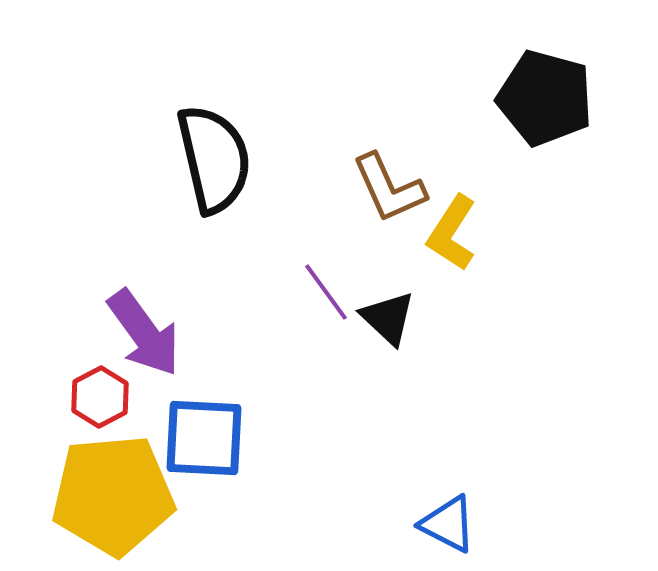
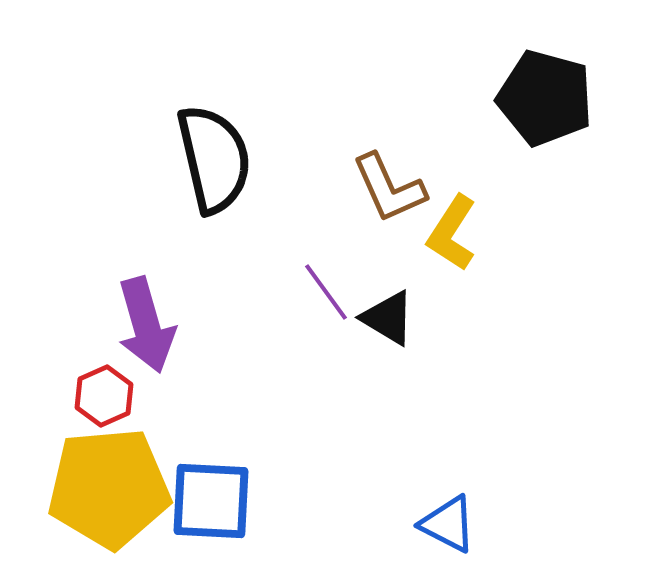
black triangle: rotated 12 degrees counterclockwise
purple arrow: moved 2 px right, 8 px up; rotated 20 degrees clockwise
red hexagon: moved 4 px right, 1 px up; rotated 4 degrees clockwise
blue square: moved 7 px right, 63 px down
yellow pentagon: moved 4 px left, 7 px up
